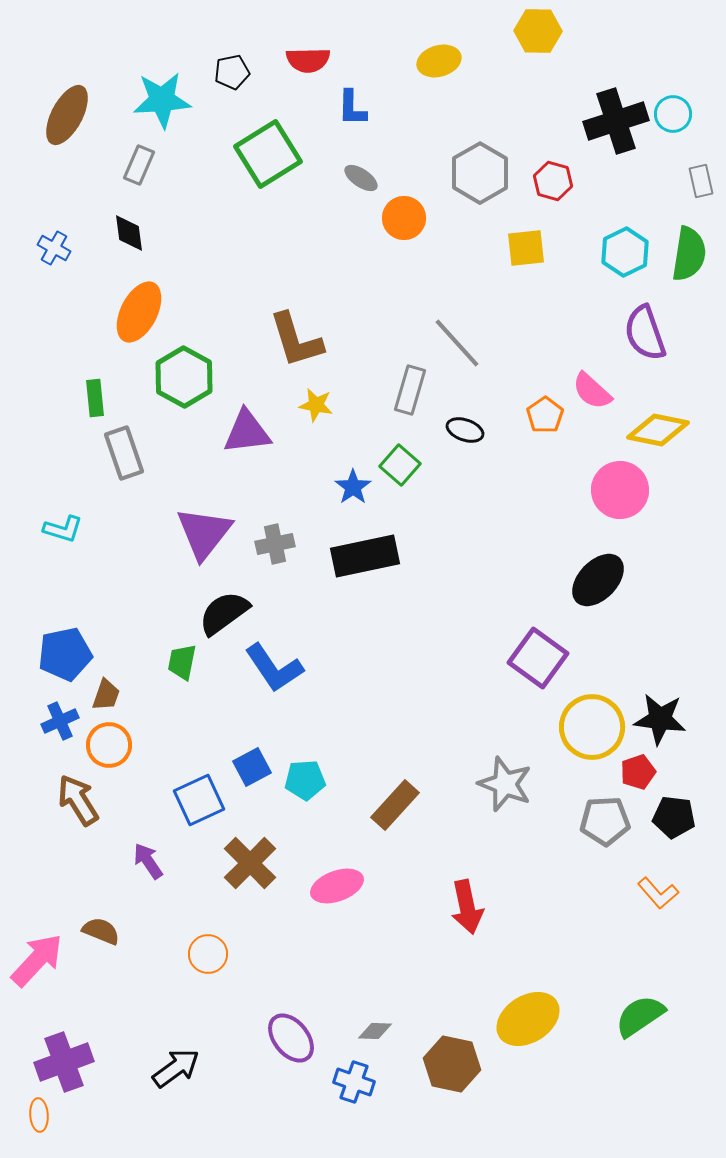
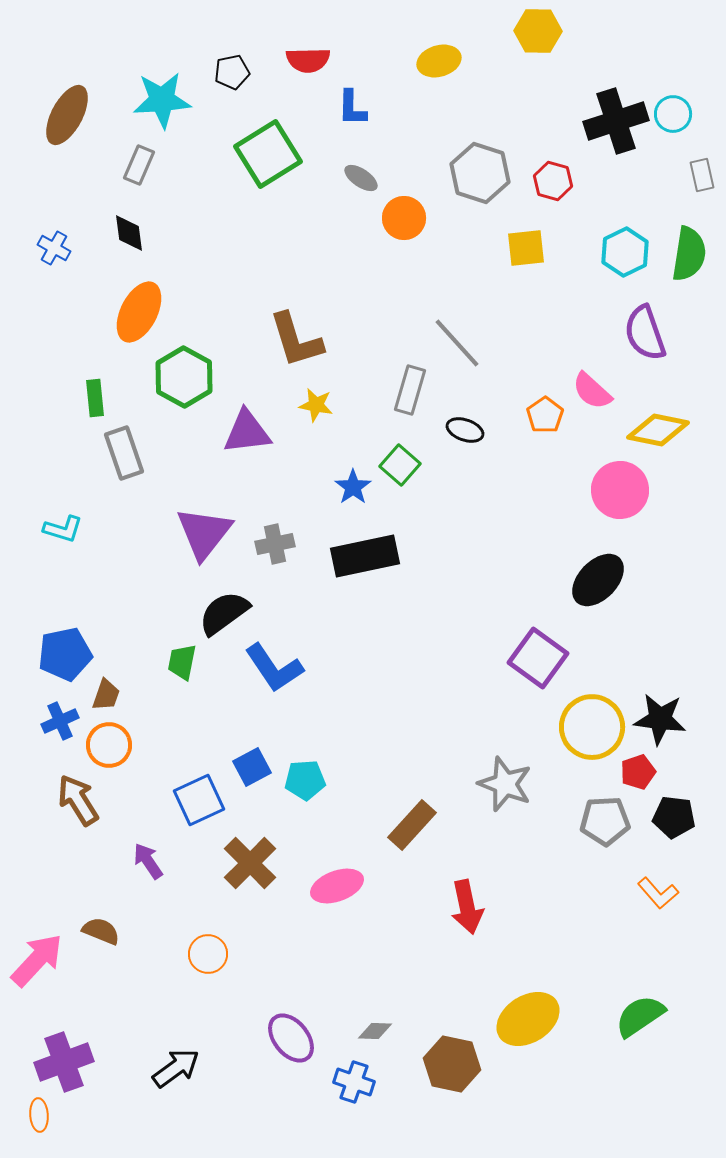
gray hexagon at (480, 173): rotated 12 degrees counterclockwise
gray rectangle at (701, 181): moved 1 px right, 6 px up
brown rectangle at (395, 805): moved 17 px right, 20 px down
